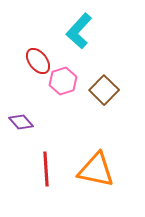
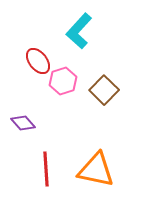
purple diamond: moved 2 px right, 1 px down
